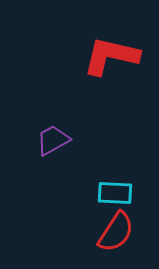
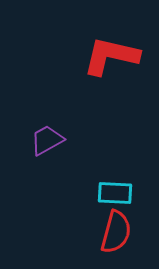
purple trapezoid: moved 6 px left
red semicircle: rotated 18 degrees counterclockwise
